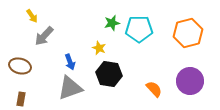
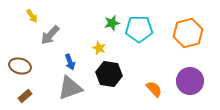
gray arrow: moved 6 px right, 1 px up
brown rectangle: moved 4 px right, 3 px up; rotated 40 degrees clockwise
